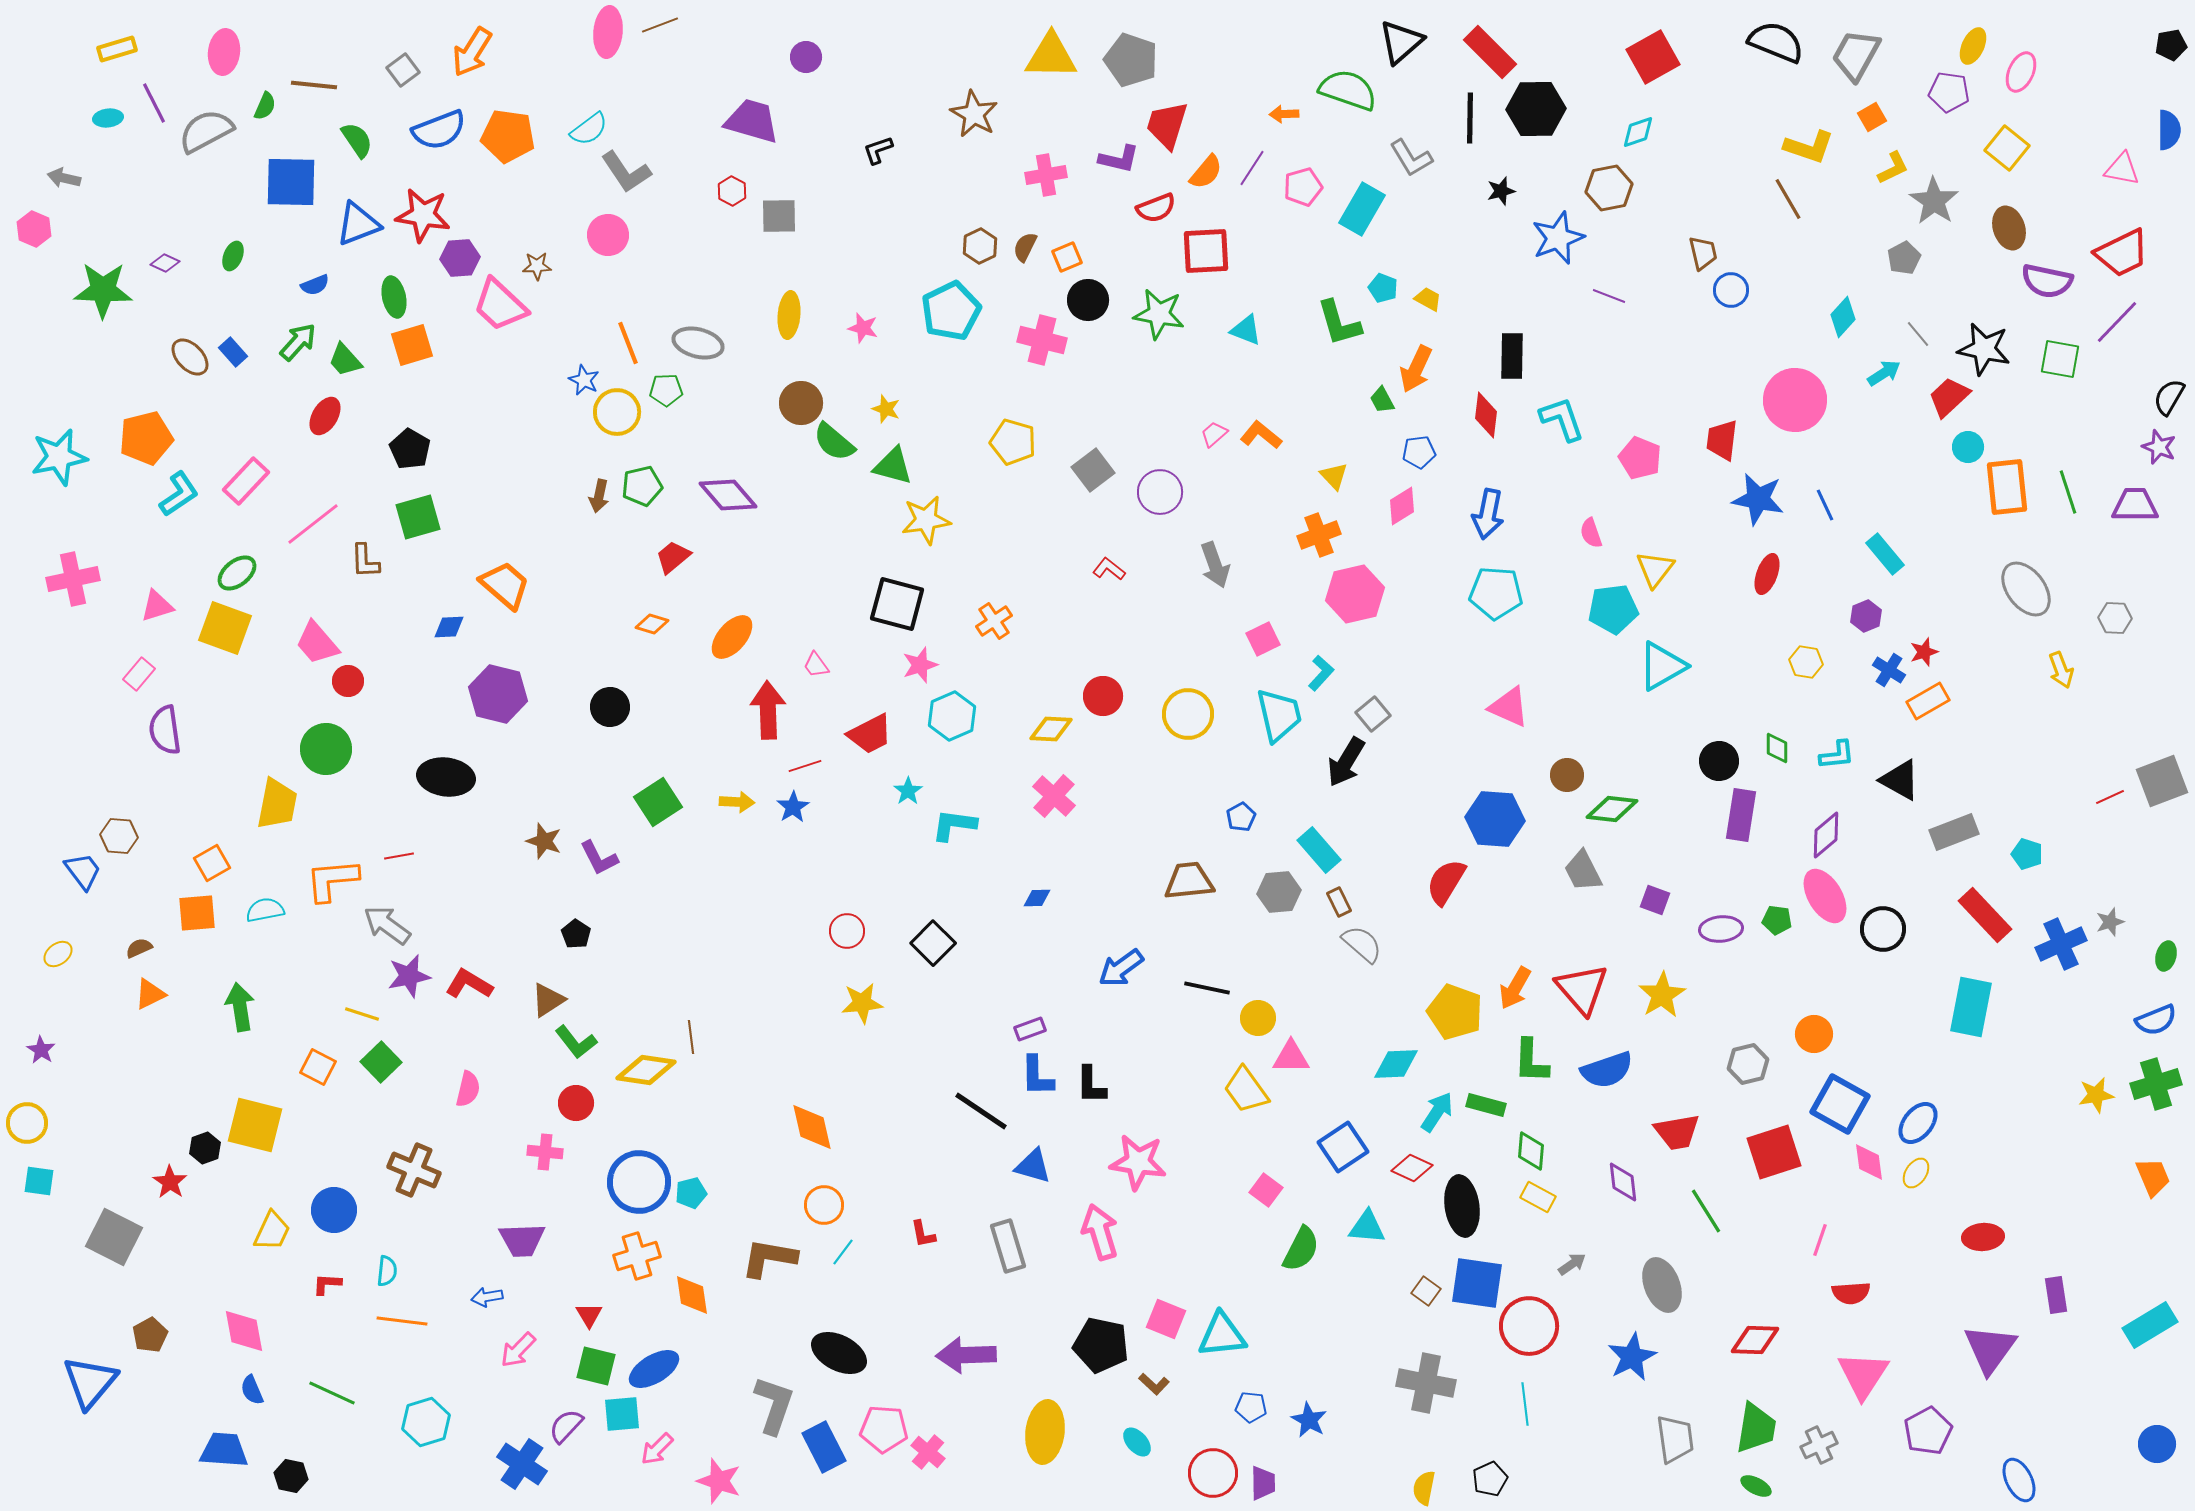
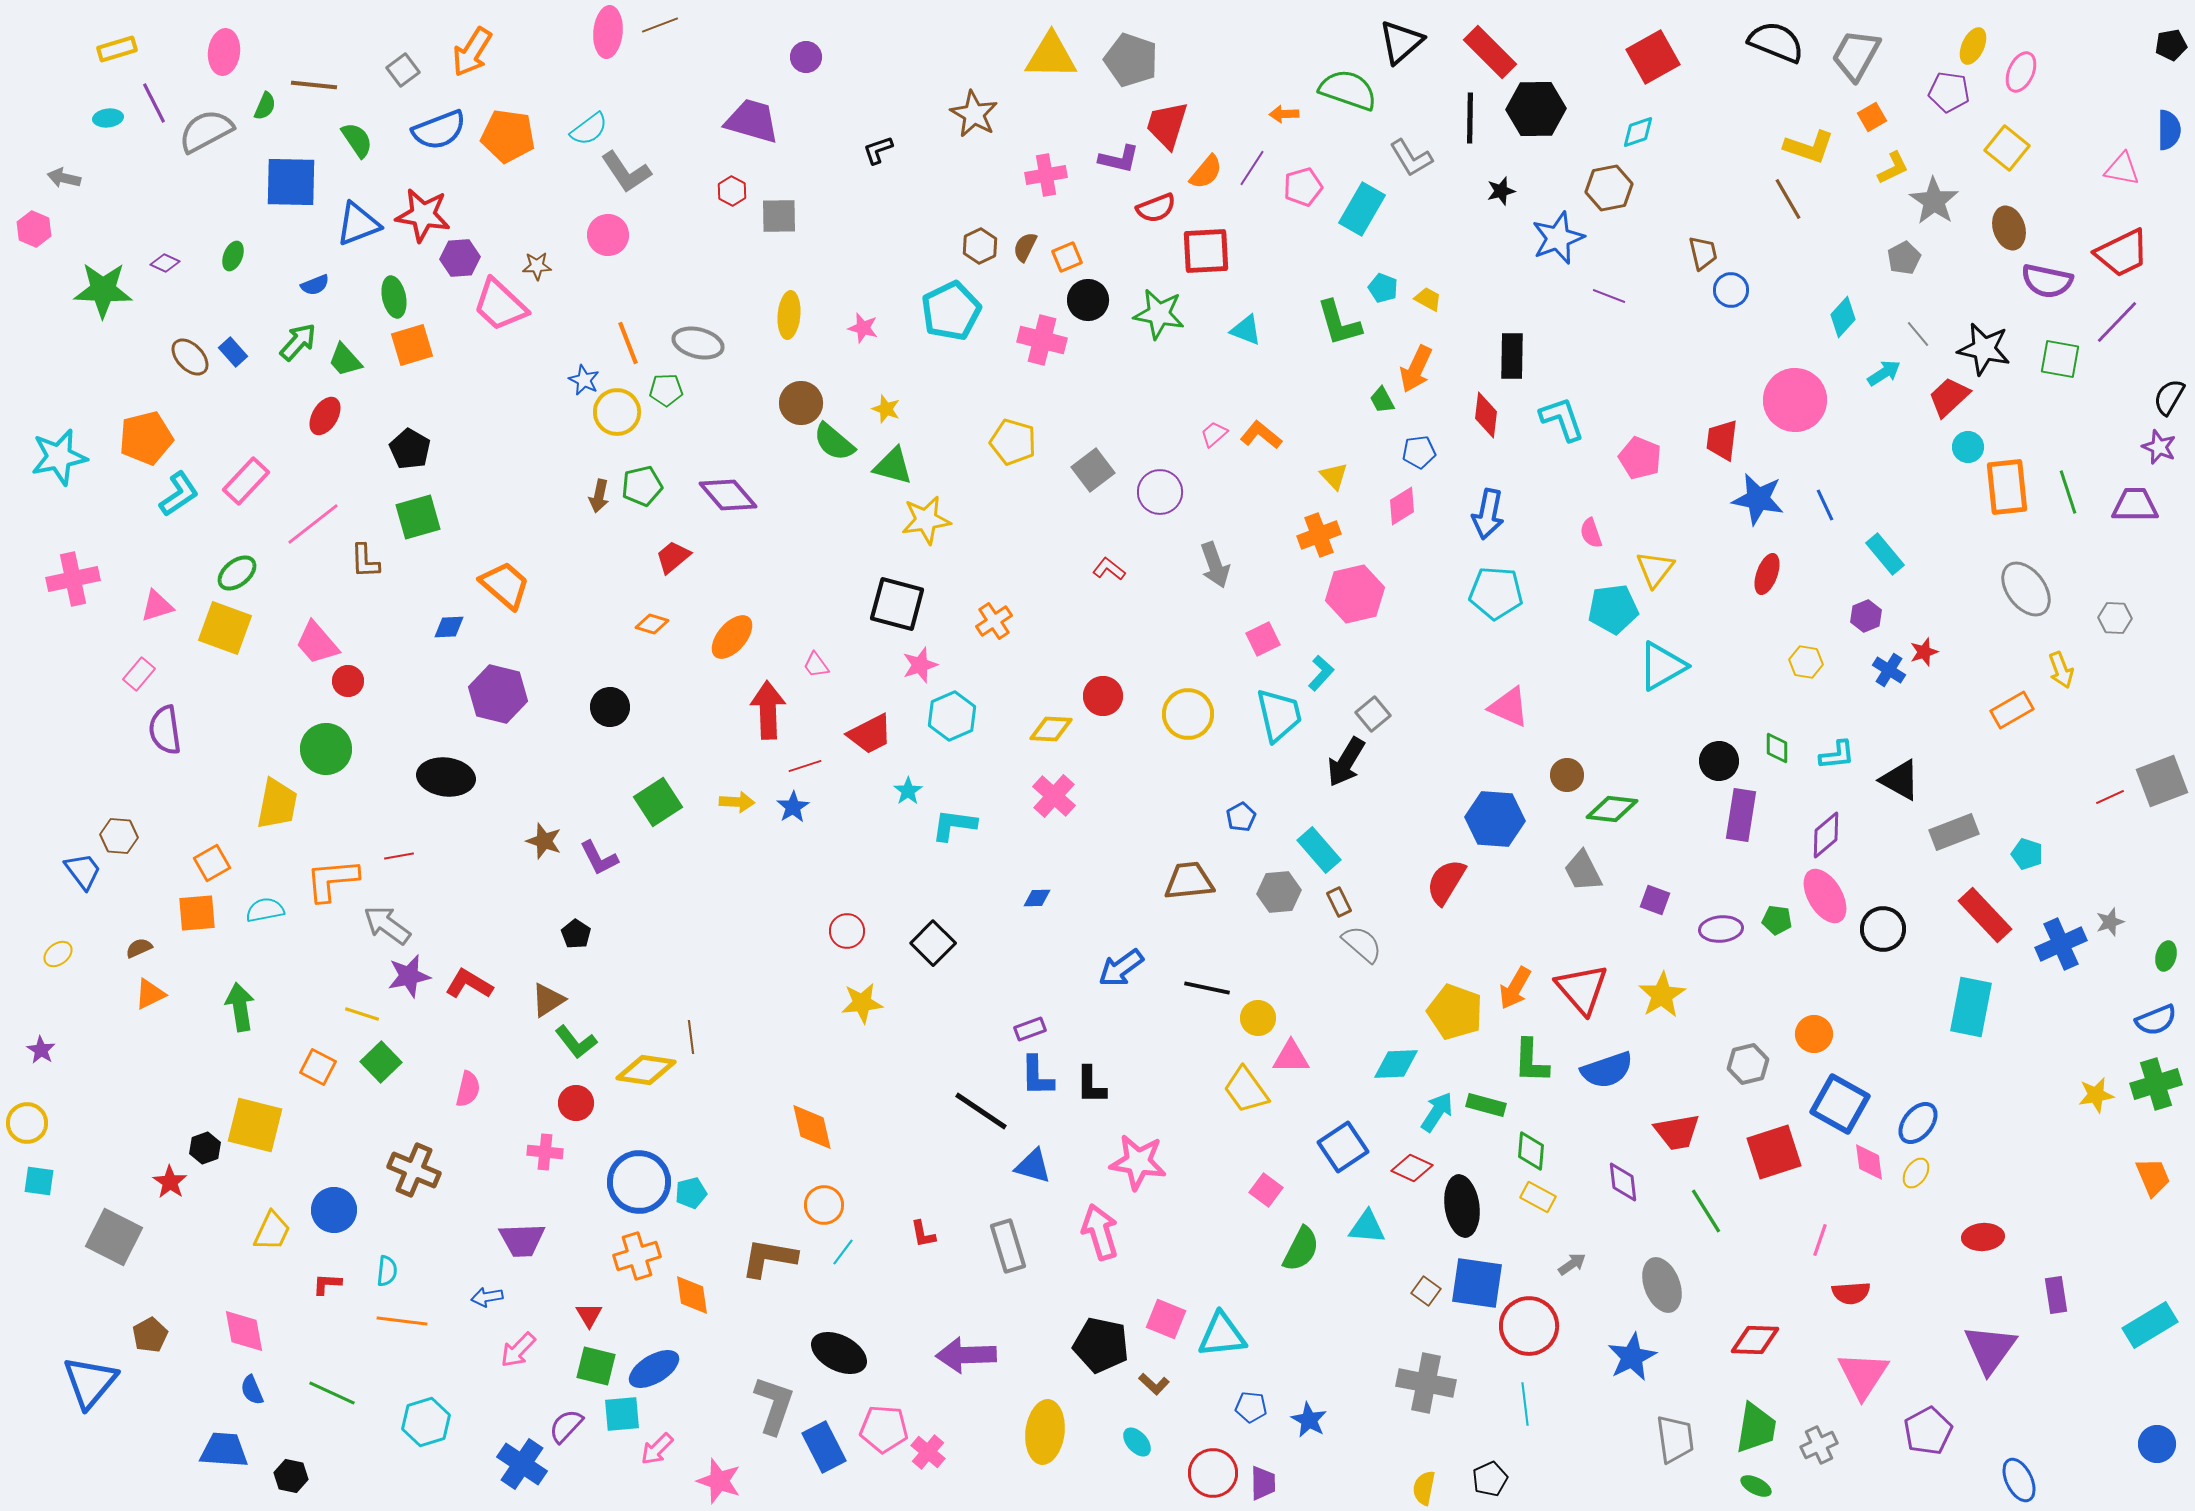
orange rectangle at (1928, 701): moved 84 px right, 9 px down
